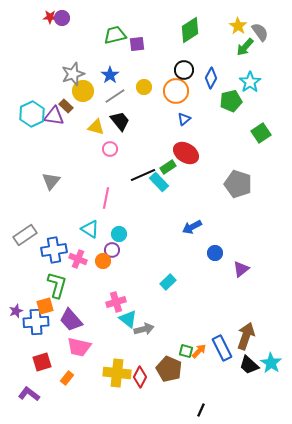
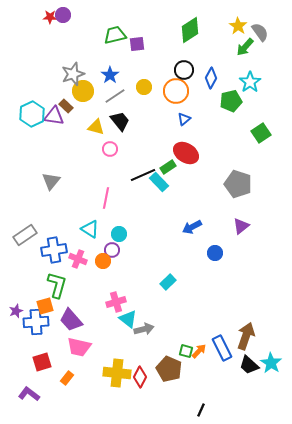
purple circle at (62, 18): moved 1 px right, 3 px up
purple triangle at (241, 269): moved 43 px up
